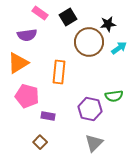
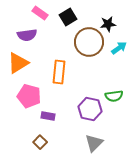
pink pentagon: moved 2 px right
